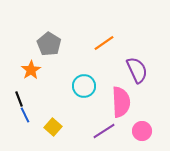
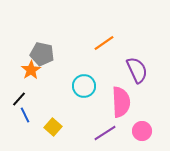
gray pentagon: moved 7 px left, 10 px down; rotated 20 degrees counterclockwise
black line: rotated 63 degrees clockwise
purple line: moved 1 px right, 2 px down
